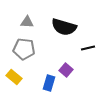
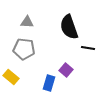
black semicircle: moved 5 px right; rotated 55 degrees clockwise
black line: rotated 24 degrees clockwise
yellow rectangle: moved 3 px left
